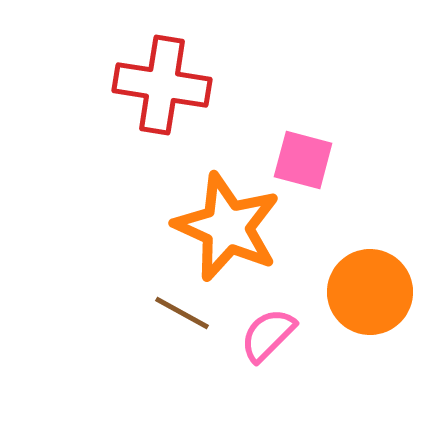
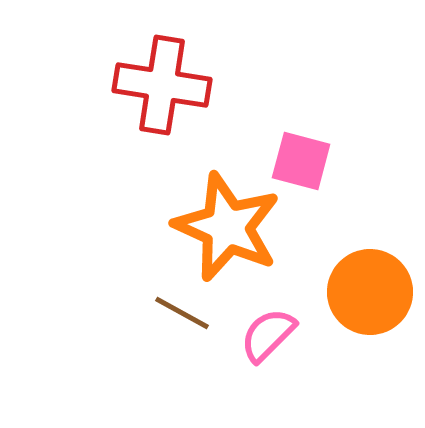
pink square: moved 2 px left, 1 px down
